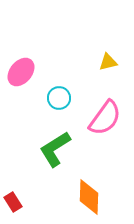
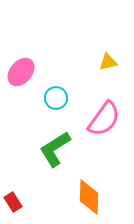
cyan circle: moved 3 px left
pink semicircle: moved 1 px left, 1 px down
